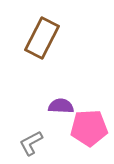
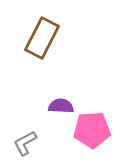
pink pentagon: moved 3 px right, 2 px down
gray L-shape: moved 6 px left
